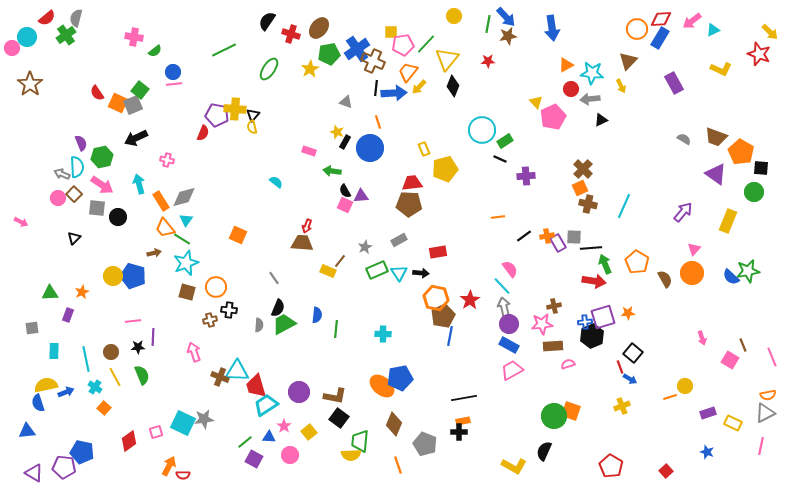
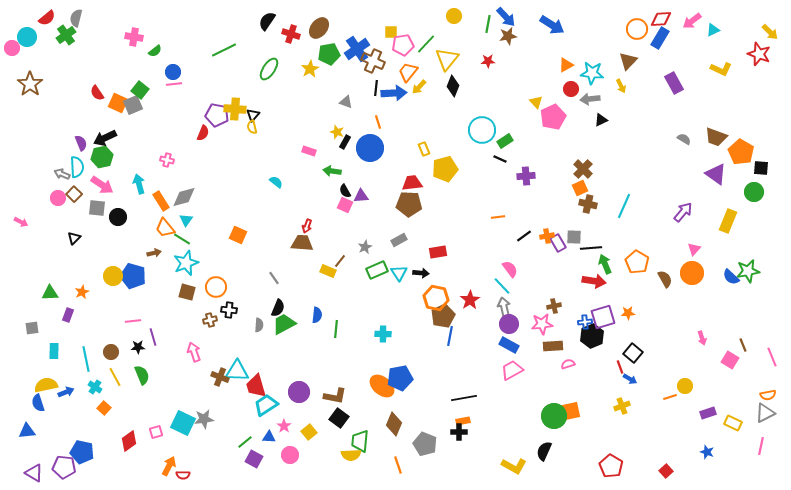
blue arrow at (552, 28): moved 3 px up; rotated 50 degrees counterclockwise
black arrow at (136, 138): moved 31 px left
purple line at (153, 337): rotated 18 degrees counterclockwise
orange square at (571, 411): rotated 30 degrees counterclockwise
